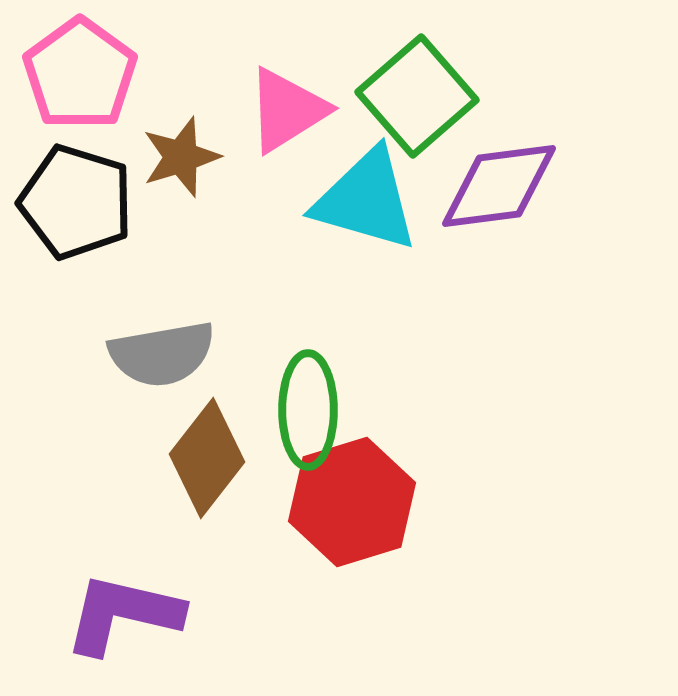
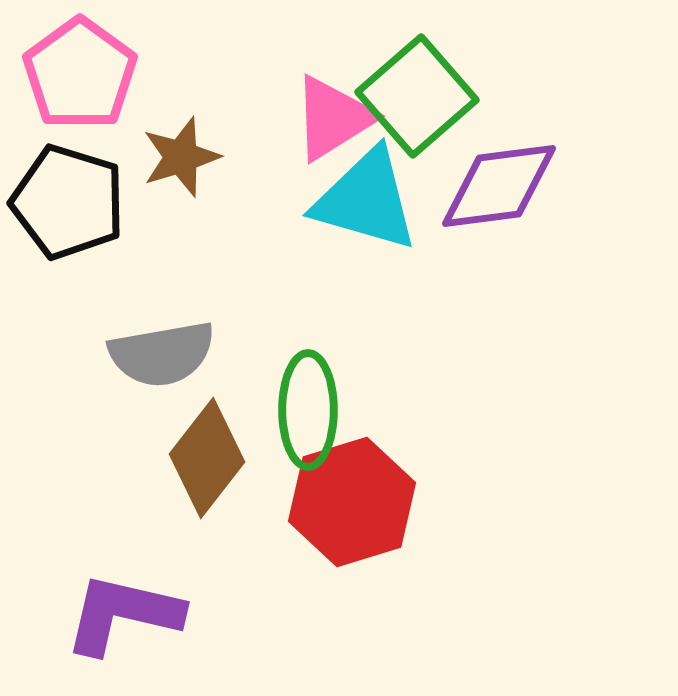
pink triangle: moved 46 px right, 8 px down
black pentagon: moved 8 px left
